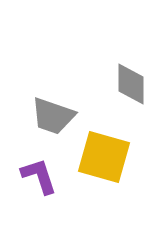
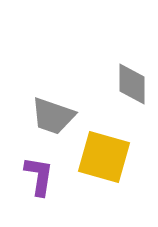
gray diamond: moved 1 px right
purple L-shape: rotated 27 degrees clockwise
